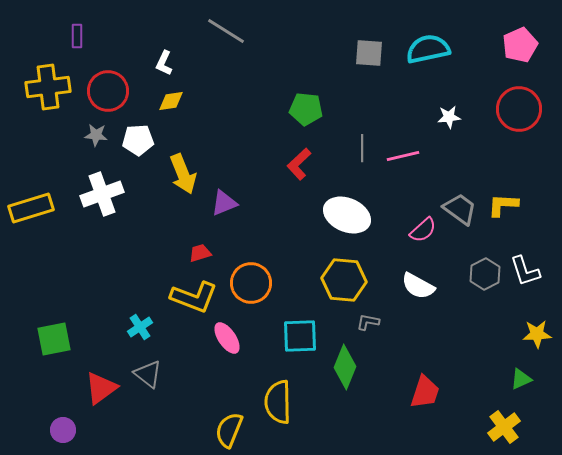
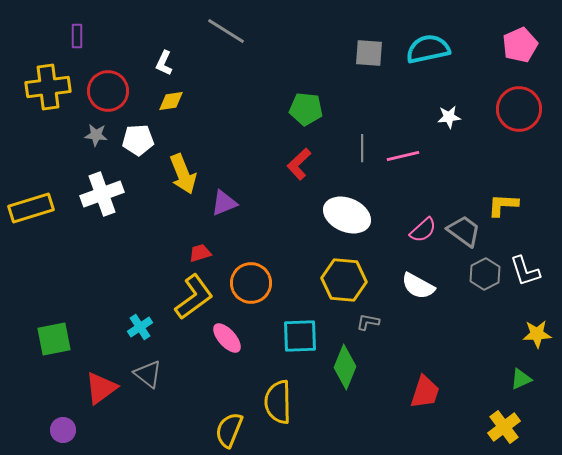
gray trapezoid at (460, 209): moved 4 px right, 22 px down
yellow L-shape at (194, 297): rotated 57 degrees counterclockwise
pink ellipse at (227, 338): rotated 8 degrees counterclockwise
